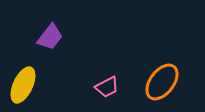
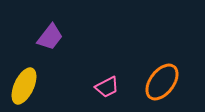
yellow ellipse: moved 1 px right, 1 px down
